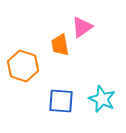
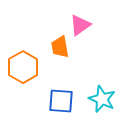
pink triangle: moved 2 px left, 2 px up
orange trapezoid: moved 2 px down
orange hexagon: moved 1 px down; rotated 12 degrees clockwise
